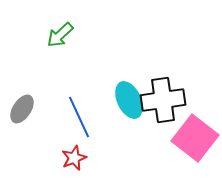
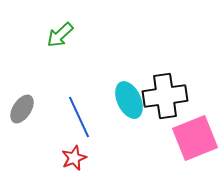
black cross: moved 2 px right, 4 px up
pink square: rotated 30 degrees clockwise
